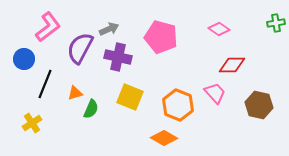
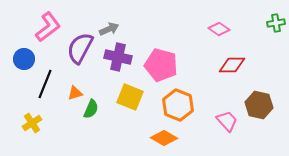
pink pentagon: moved 28 px down
pink trapezoid: moved 12 px right, 28 px down
